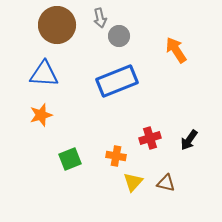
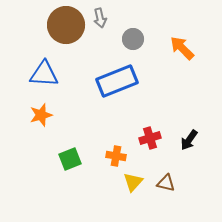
brown circle: moved 9 px right
gray circle: moved 14 px right, 3 px down
orange arrow: moved 6 px right, 2 px up; rotated 12 degrees counterclockwise
